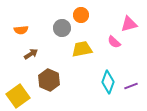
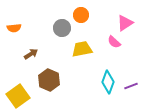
pink triangle: moved 4 px left, 1 px up; rotated 18 degrees counterclockwise
orange semicircle: moved 7 px left, 2 px up
